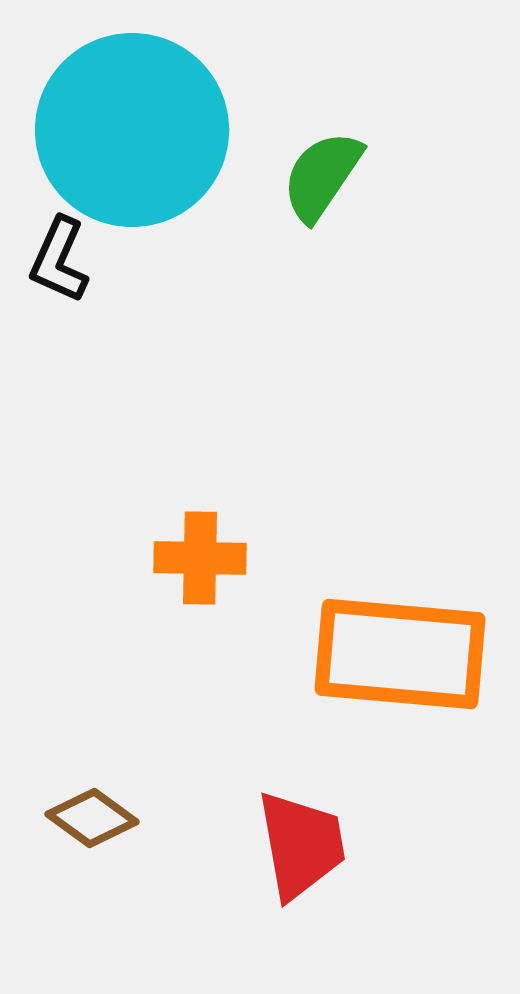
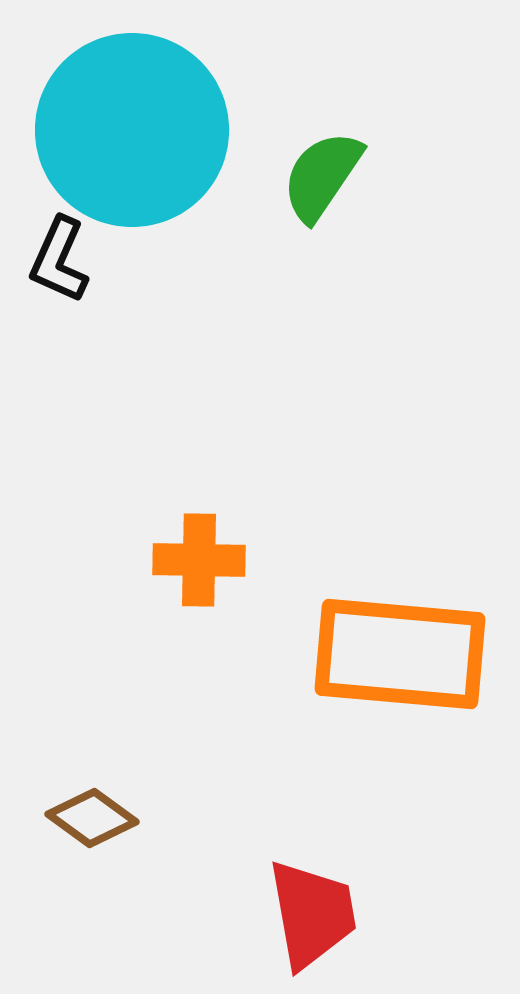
orange cross: moved 1 px left, 2 px down
red trapezoid: moved 11 px right, 69 px down
